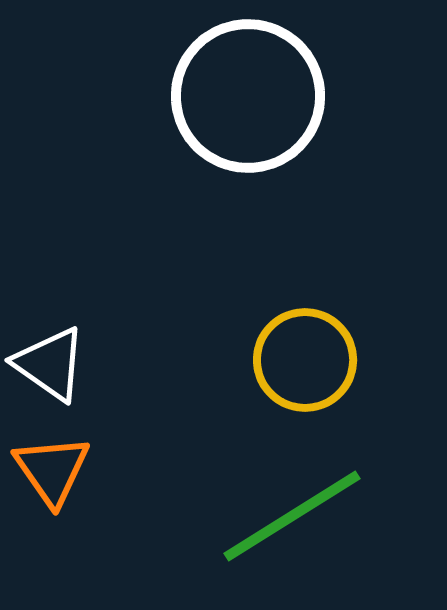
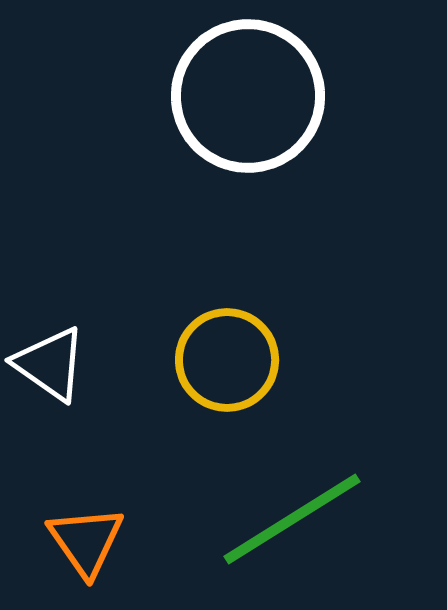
yellow circle: moved 78 px left
orange triangle: moved 34 px right, 71 px down
green line: moved 3 px down
